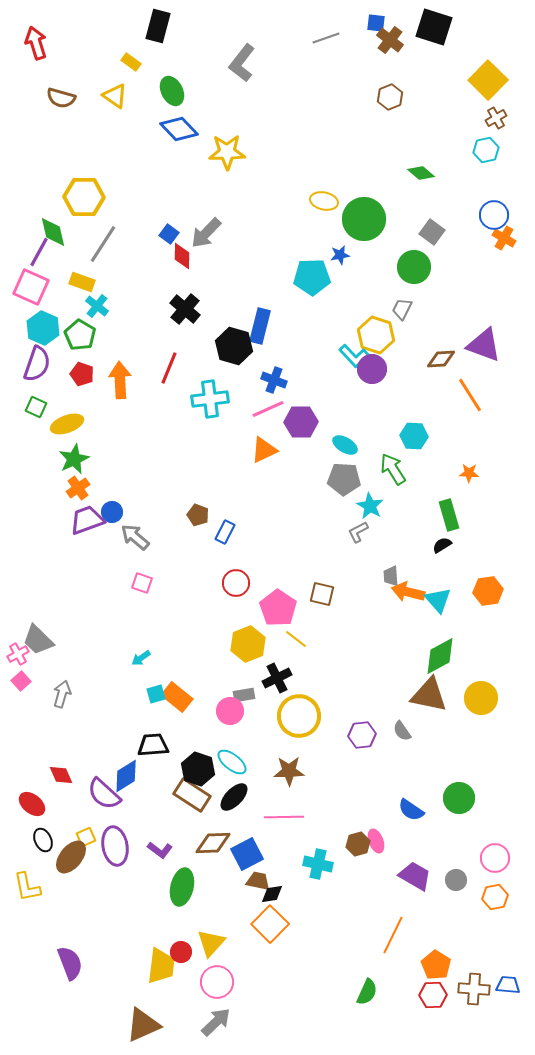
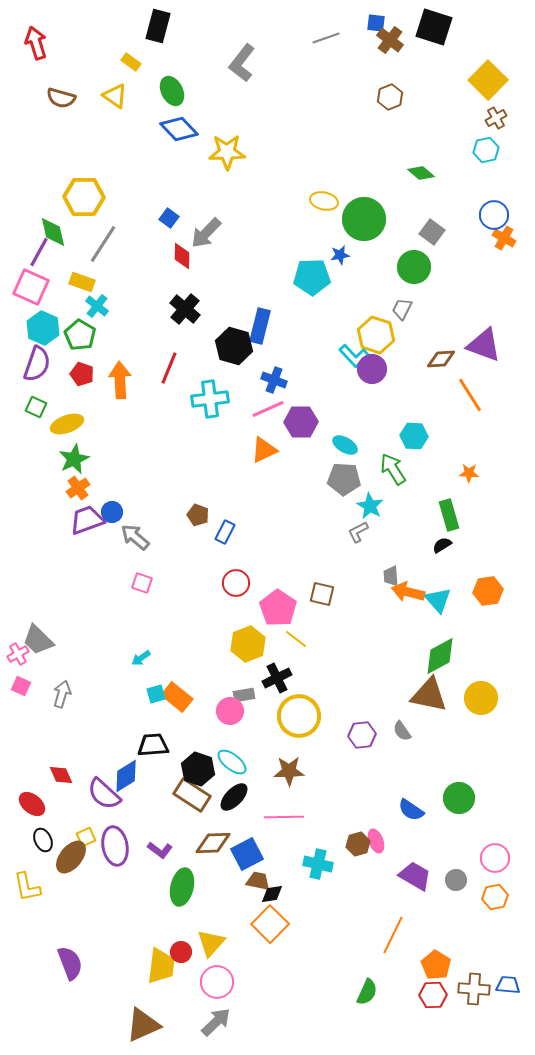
blue square at (169, 234): moved 16 px up
pink square at (21, 681): moved 5 px down; rotated 24 degrees counterclockwise
